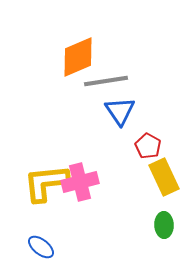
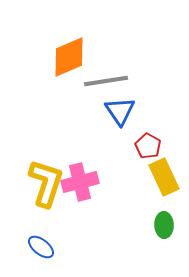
orange diamond: moved 9 px left
yellow L-shape: rotated 114 degrees clockwise
